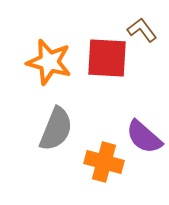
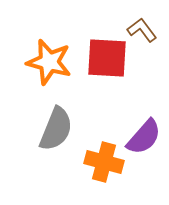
purple semicircle: rotated 90 degrees counterclockwise
